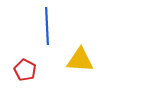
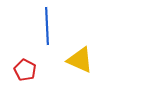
yellow triangle: rotated 20 degrees clockwise
